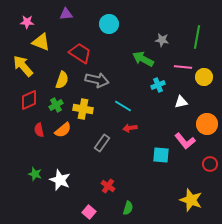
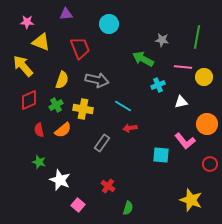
red trapezoid: moved 5 px up; rotated 35 degrees clockwise
green star: moved 4 px right, 12 px up
pink square: moved 11 px left, 7 px up
